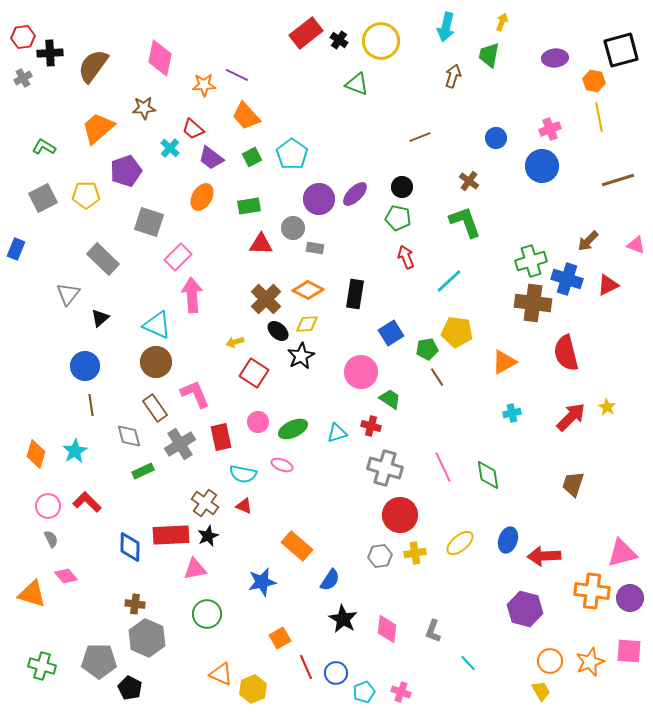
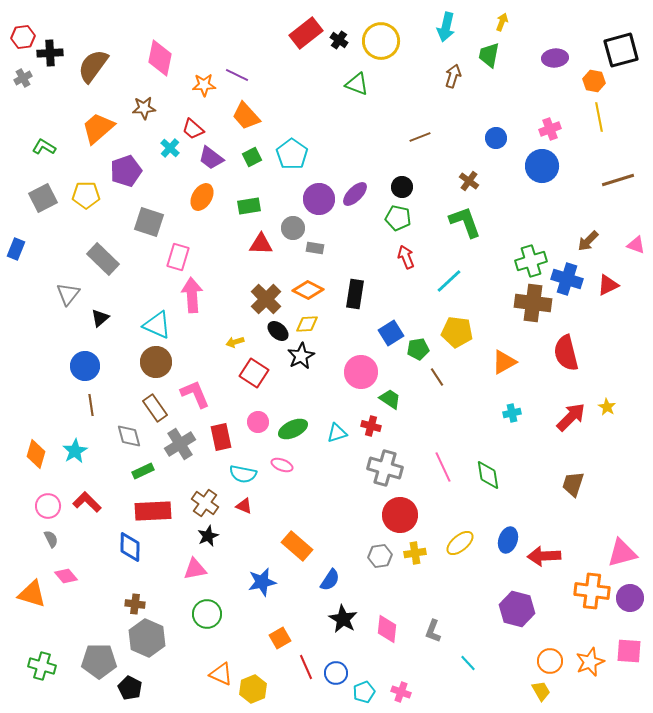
pink rectangle at (178, 257): rotated 28 degrees counterclockwise
green pentagon at (427, 349): moved 9 px left
red rectangle at (171, 535): moved 18 px left, 24 px up
purple hexagon at (525, 609): moved 8 px left
